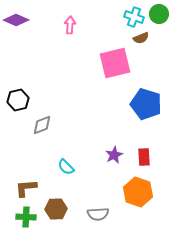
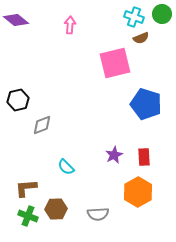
green circle: moved 3 px right
purple diamond: rotated 15 degrees clockwise
orange hexagon: rotated 12 degrees clockwise
green cross: moved 2 px right, 1 px up; rotated 18 degrees clockwise
